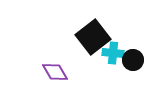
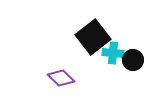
purple diamond: moved 6 px right, 6 px down; rotated 16 degrees counterclockwise
